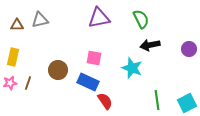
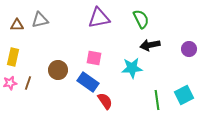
cyan star: rotated 25 degrees counterclockwise
blue rectangle: rotated 10 degrees clockwise
cyan square: moved 3 px left, 8 px up
